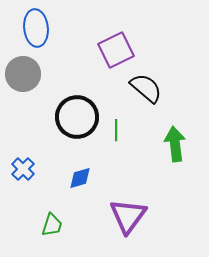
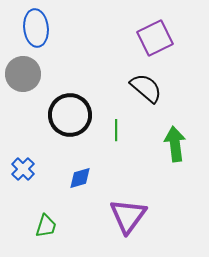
purple square: moved 39 px right, 12 px up
black circle: moved 7 px left, 2 px up
green trapezoid: moved 6 px left, 1 px down
